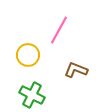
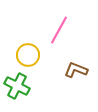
green cross: moved 15 px left, 9 px up
